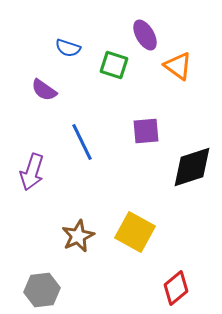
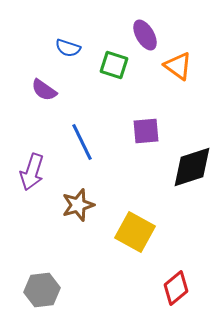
brown star: moved 31 px up; rotated 8 degrees clockwise
